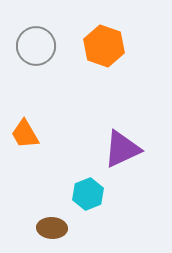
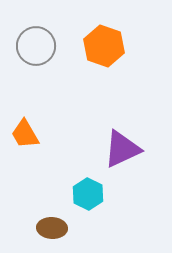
cyan hexagon: rotated 12 degrees counterclockwise
